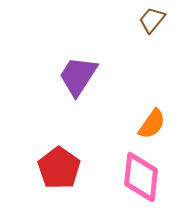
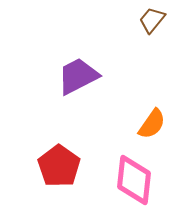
purple trapezoid: rotated 30 degrees clockwise
red pentagon: moved 2 px up
pink diamond: moved 7 px left, 3 px down
